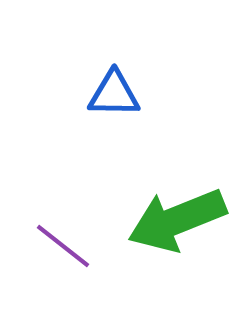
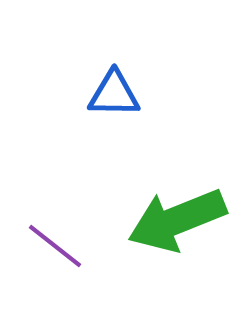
purple line: moved 8 px left
